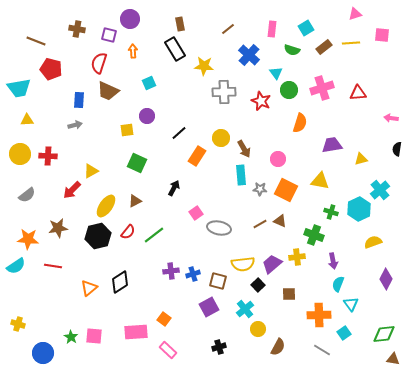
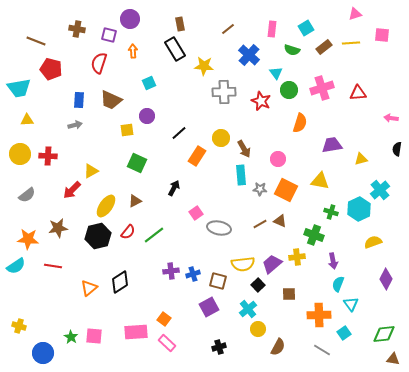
brown trapezoid at (108, 91): moved 3 px right, 9 px down
cyan cross at (245, 309): moved 3 px right
yellow cross at (18, 324): moved 1 px right, 2 px down
pink rectangle at (168, 350): moved 1 px left, 7 px up
